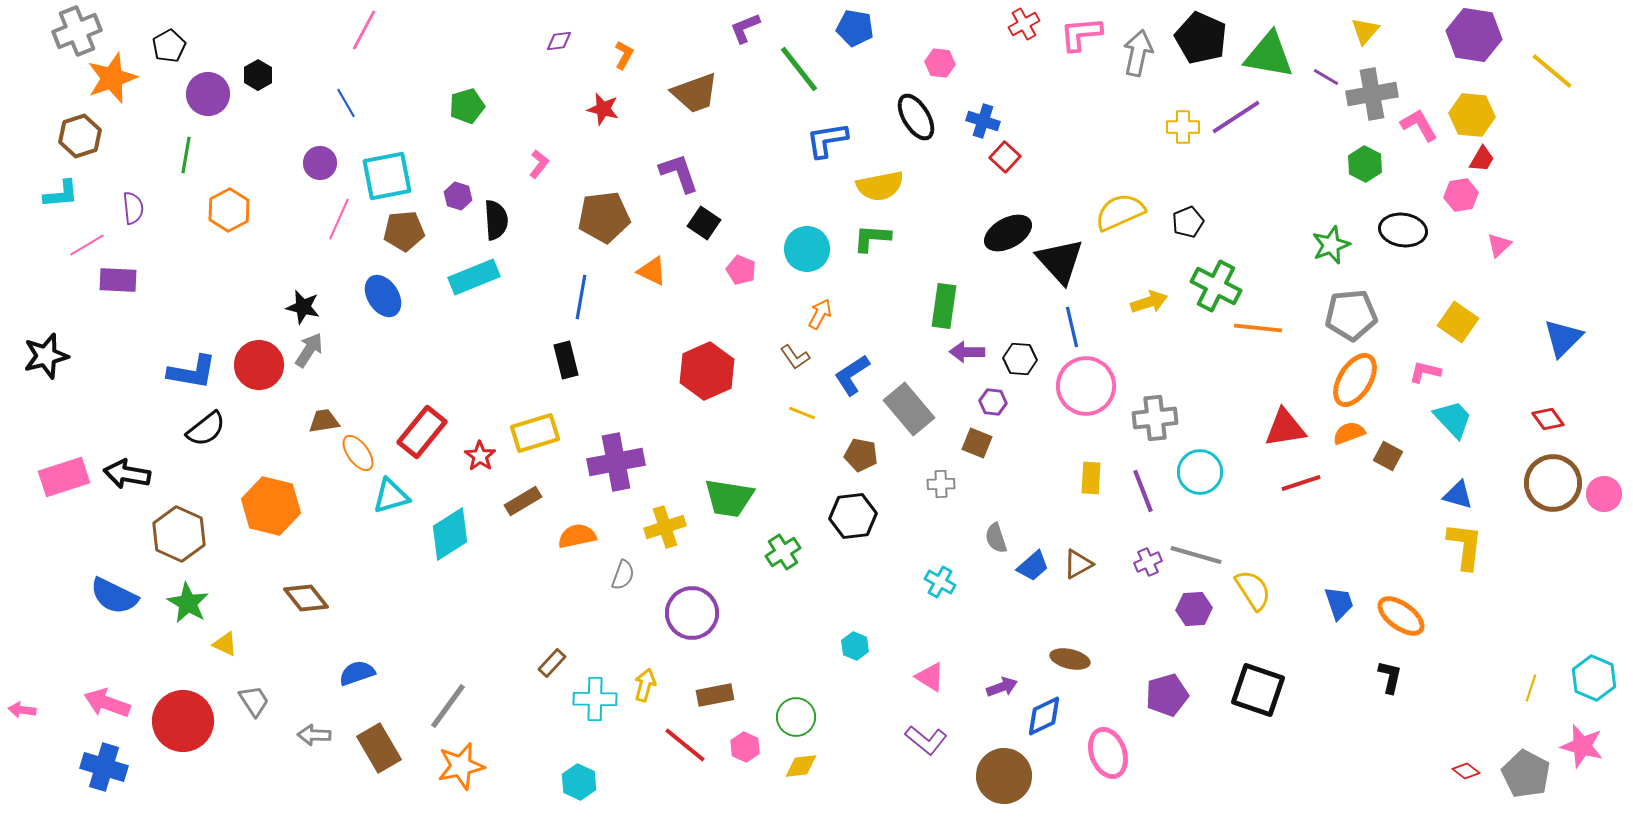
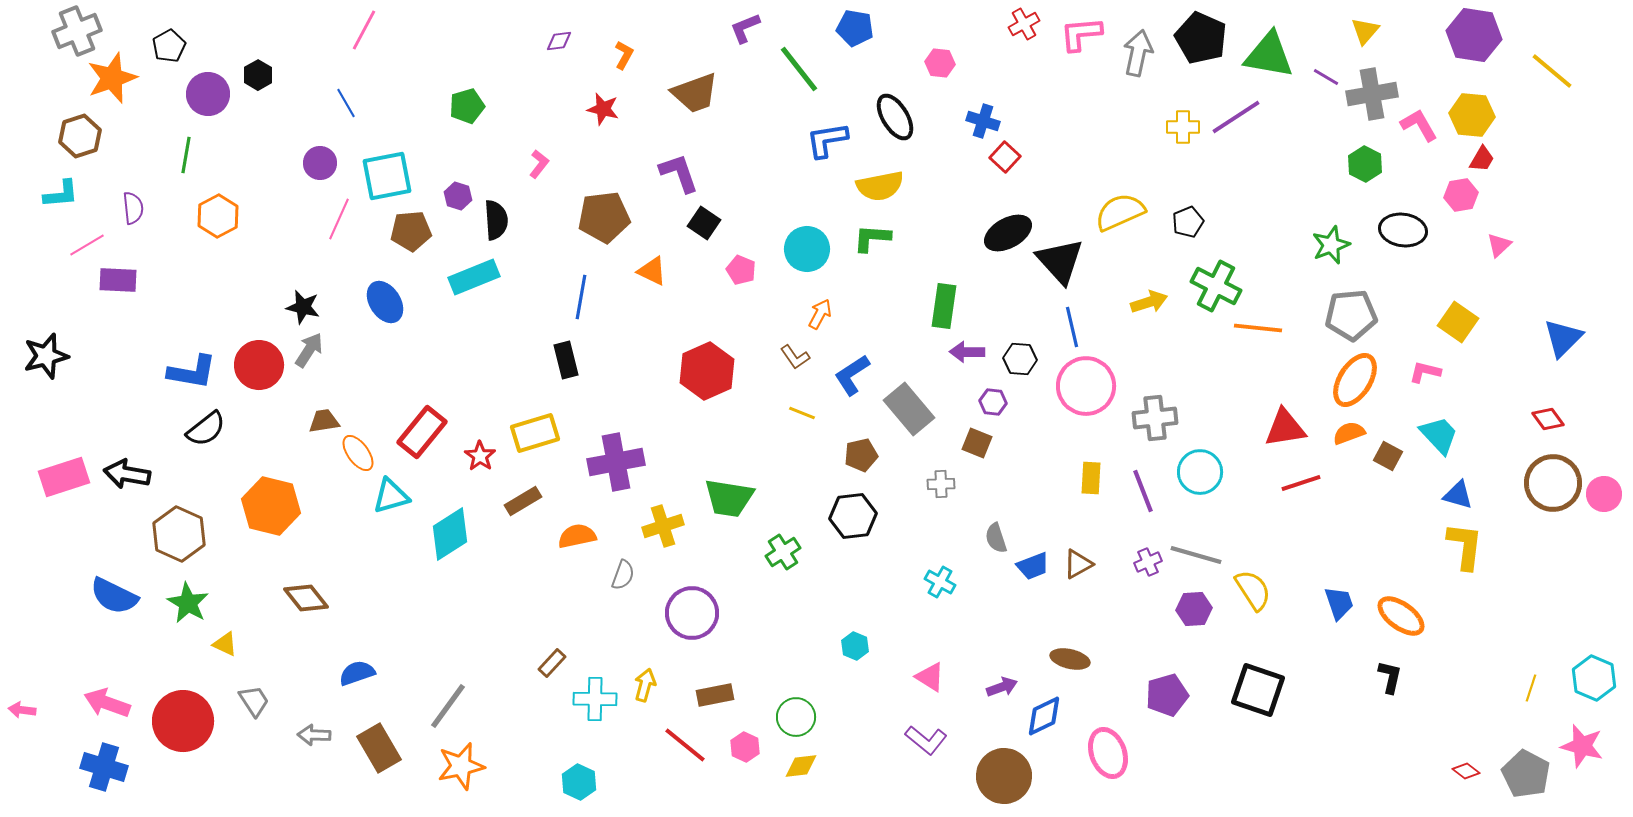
black ellipse at (916, 117): moved 21 px left
orange hexagon at (229, 210): moved 11 px left, 6 px down
brown pentagon at (404, 231): moved 7 px right
blue ellipse at (383, 296): moved 2 px right, 6 px down
cyan trapezoid at (1453, 419): moved 14 px left, 16 px down
brown pentagon at (861, 455): rotated 24 degrees counterclockwise
yellow cross at (665, 527): moved 2 px left, 1 px up
blue trapezoid at (1033, 566): rotated 20 degrees clockwise
